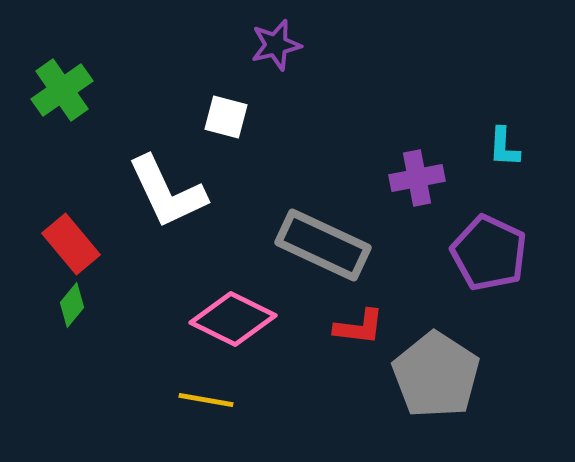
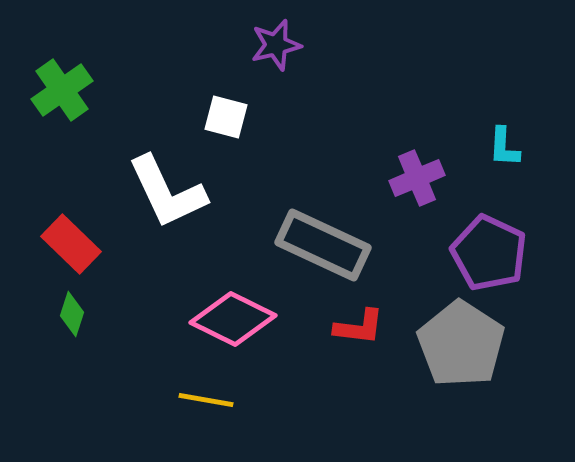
purple cross: rotated 12 degrees counterclockwise
red rectangle: rotated 6 degrees counterclockwise
green diamond: moved 9 px down; rotated 21 degrees counterclockwise
gray pentagon: moved 25 px right, 31 px up
